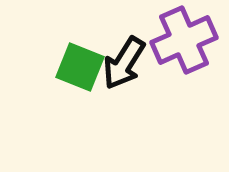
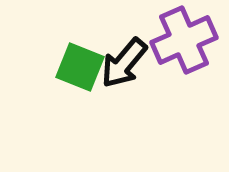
black arrow: rotated 8 degrees clockwise
